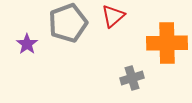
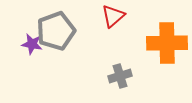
gray pentagon: moved 12 px left, 8 px down
purple star: moved 5 px right; rotated 25 degrees counterclockwise
gray cross: moved 12 px left, 2 px up
